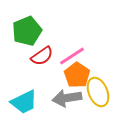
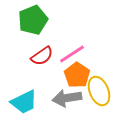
green pentagon: moved 6 px right, 11 px up
pink line: moved 2 px up
yellow ellipse: moved 1 px right, 1 px up
